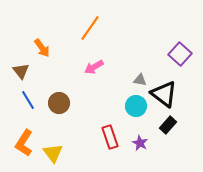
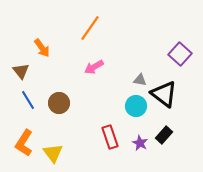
black rectangle: moved 4 px left, 10 px down
